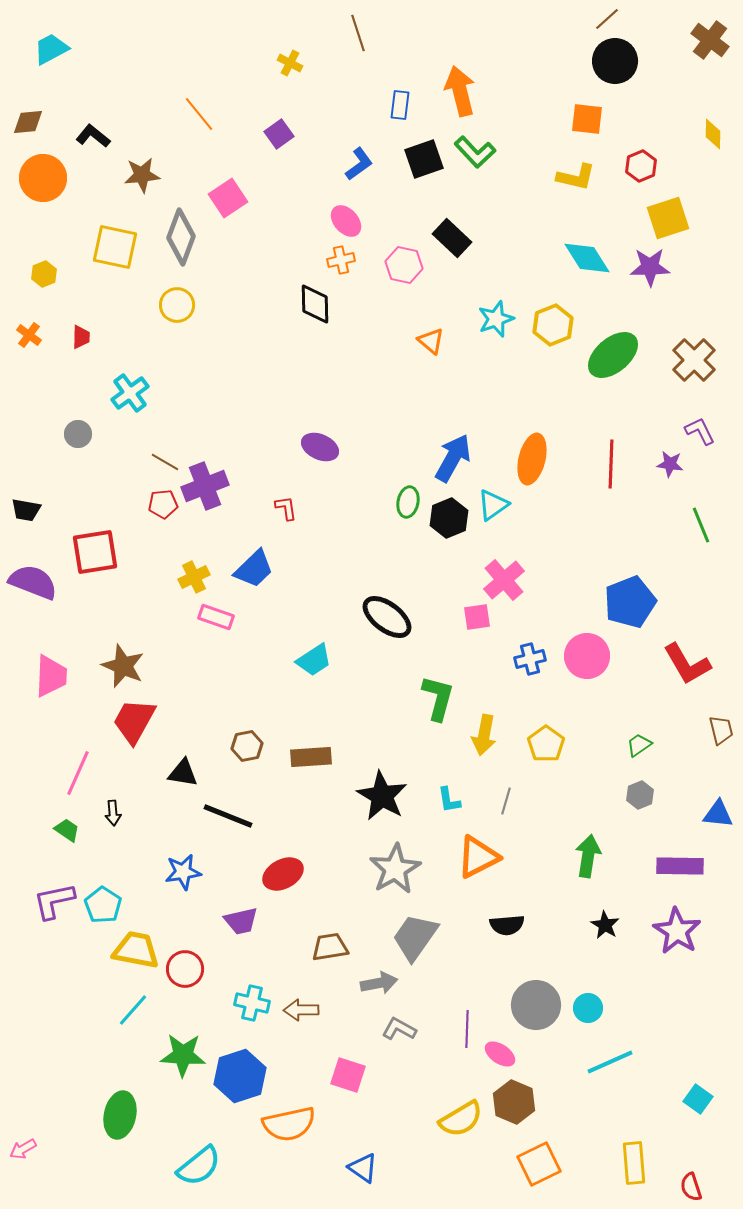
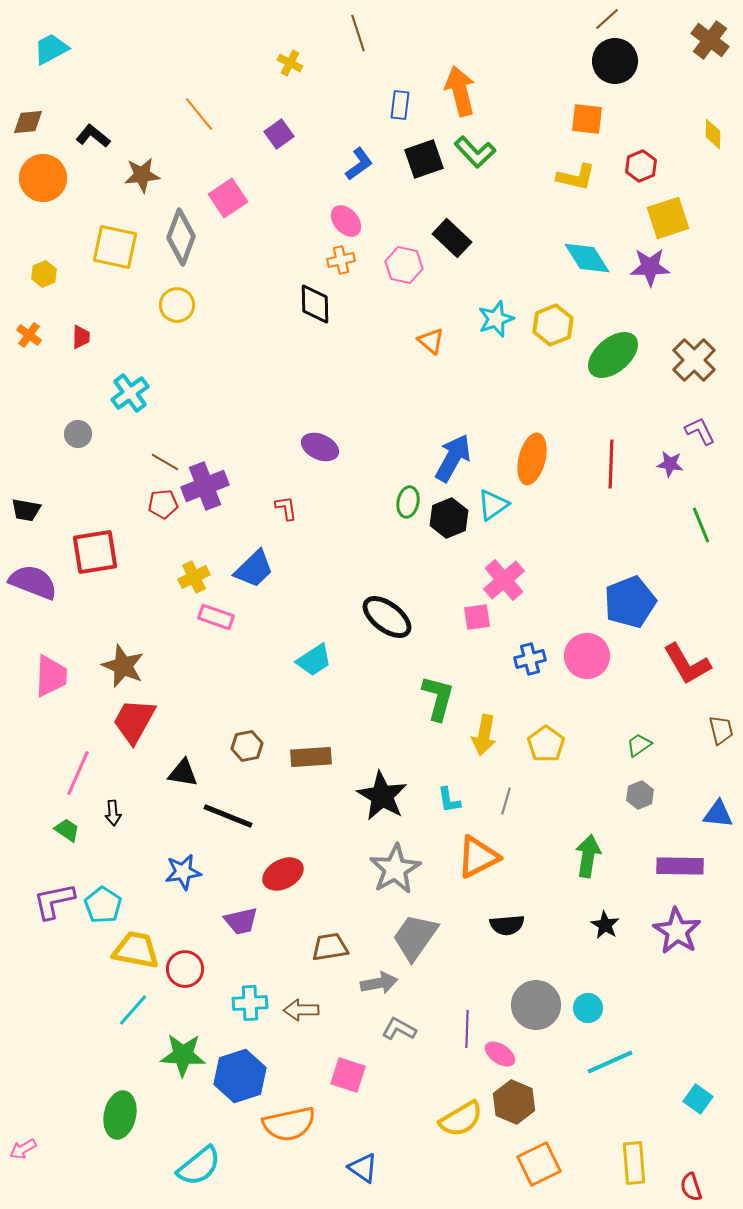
cyan cross at (252, 1003): moved 2 px left; rotated 16 degrees counterclockwise
